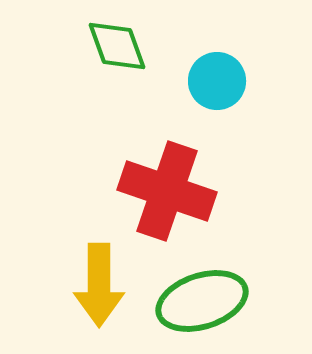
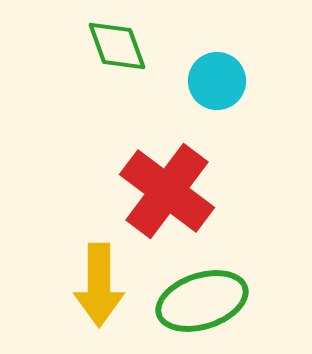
red cross: rotated 18 degrees clockwise
